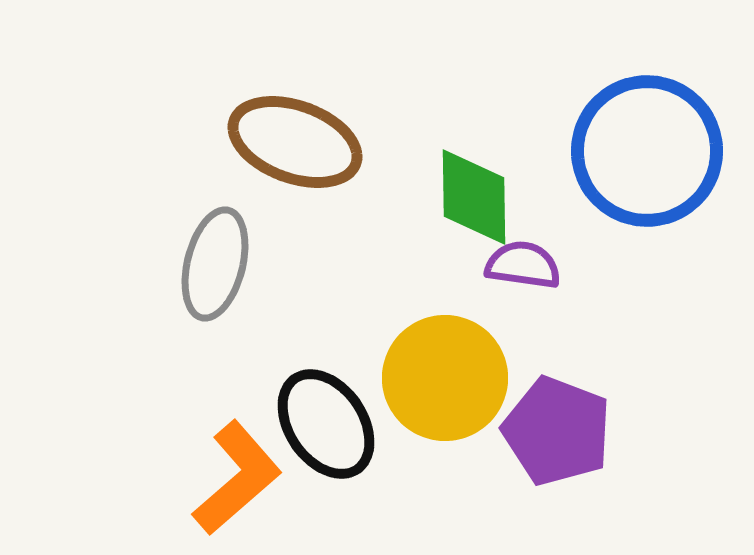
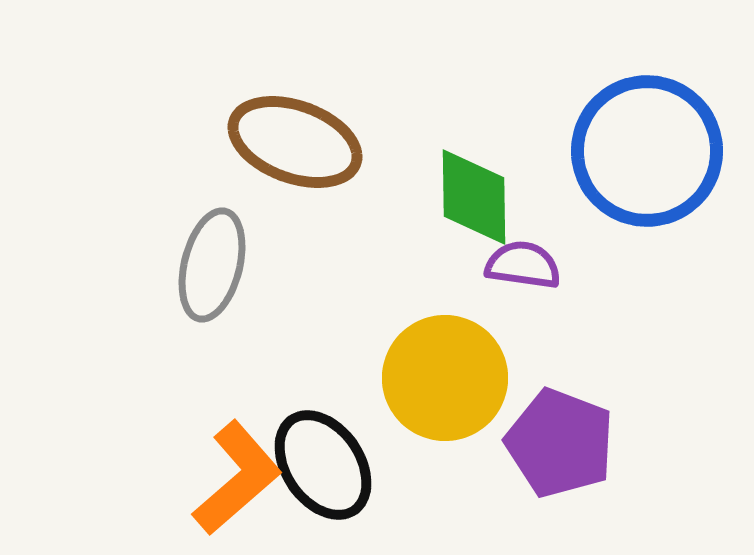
gray ellipse: moved 3 px left, 1 px down
black ellipse: moved 3 px left, 41 px down
purple pentagon: moved 3 px right, 12 px down
